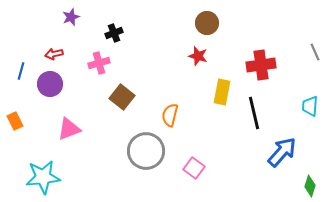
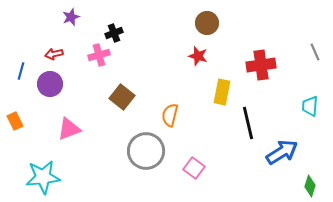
pink cross: moved 8 px up
black line: moved 6 px left, 10 px down
blue arrow: rotated 16 degrees clockwise
